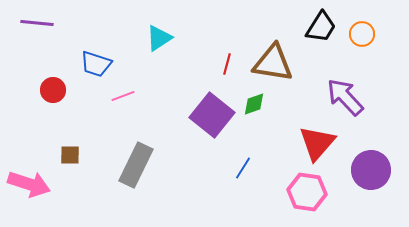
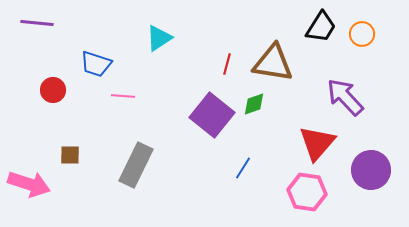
pink line: rotated 25 degrees clockwise
